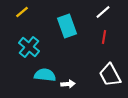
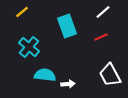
red line: moved 3 px left; rotated 56 degrees clockwise
